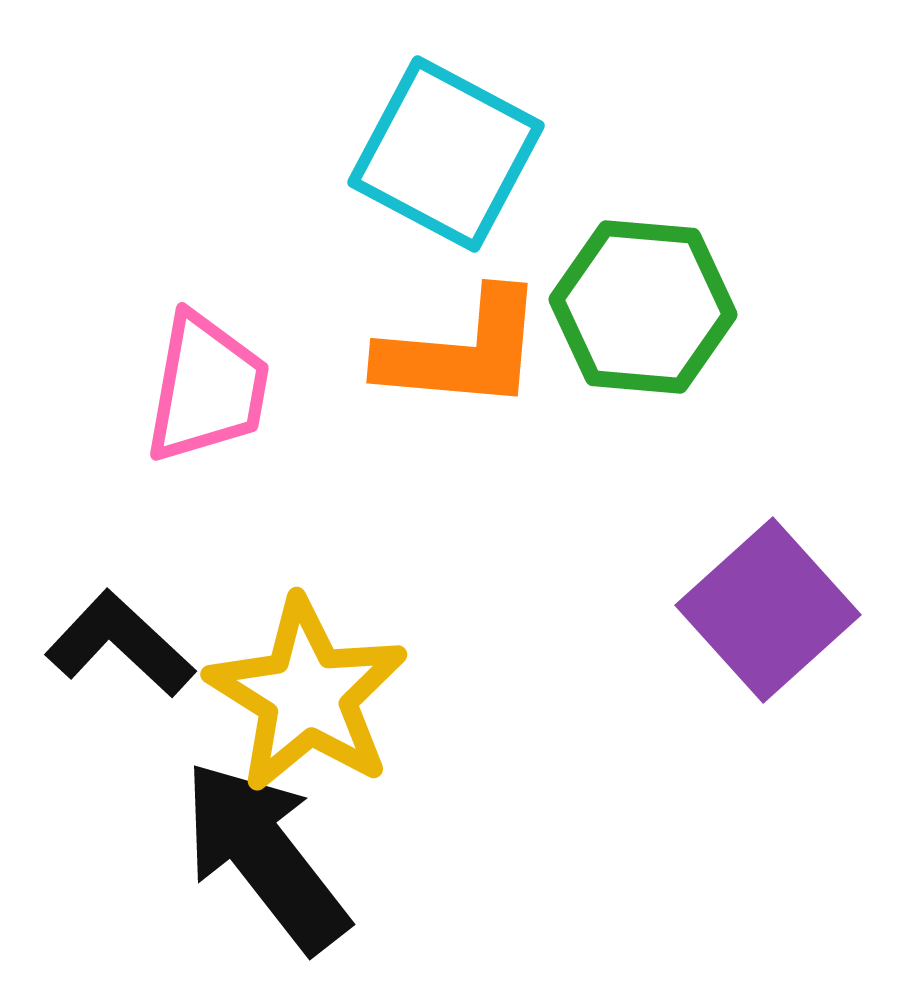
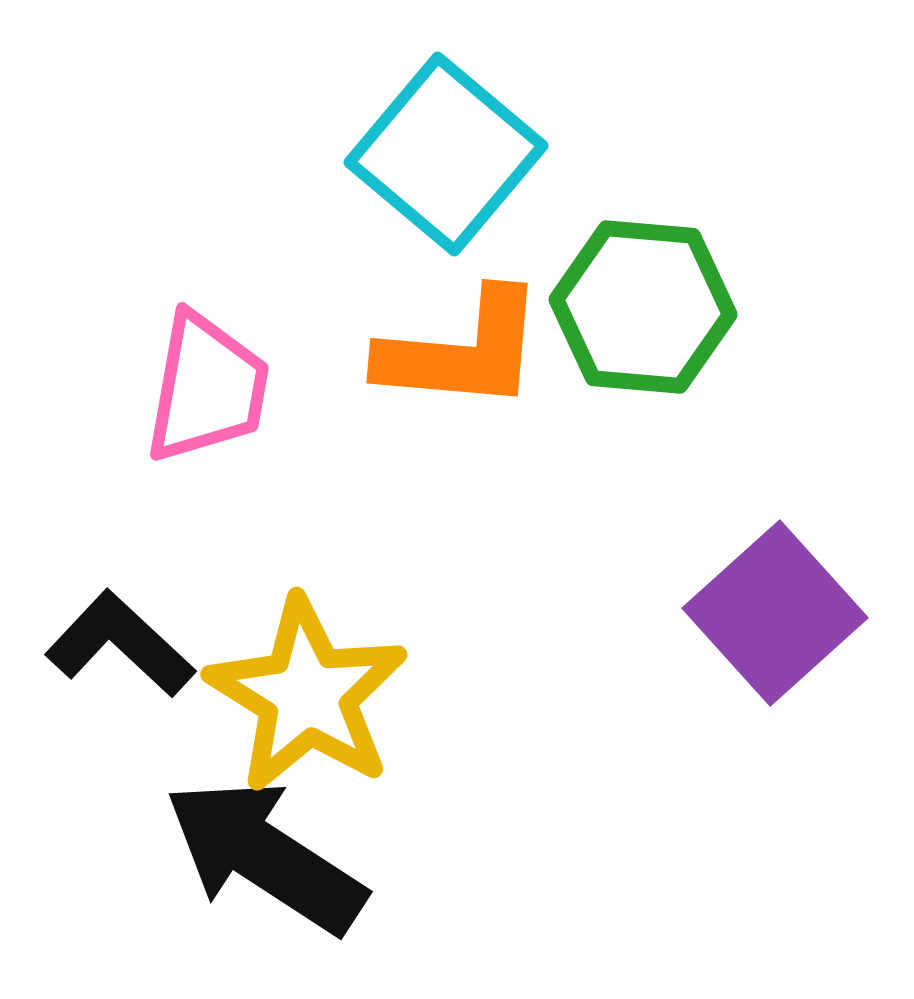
cyan square: rotated 12 degrees clockwise
purple square: moved 7 px right, 3 px down
black arrow: rotated 19 degrees counterclockwise
